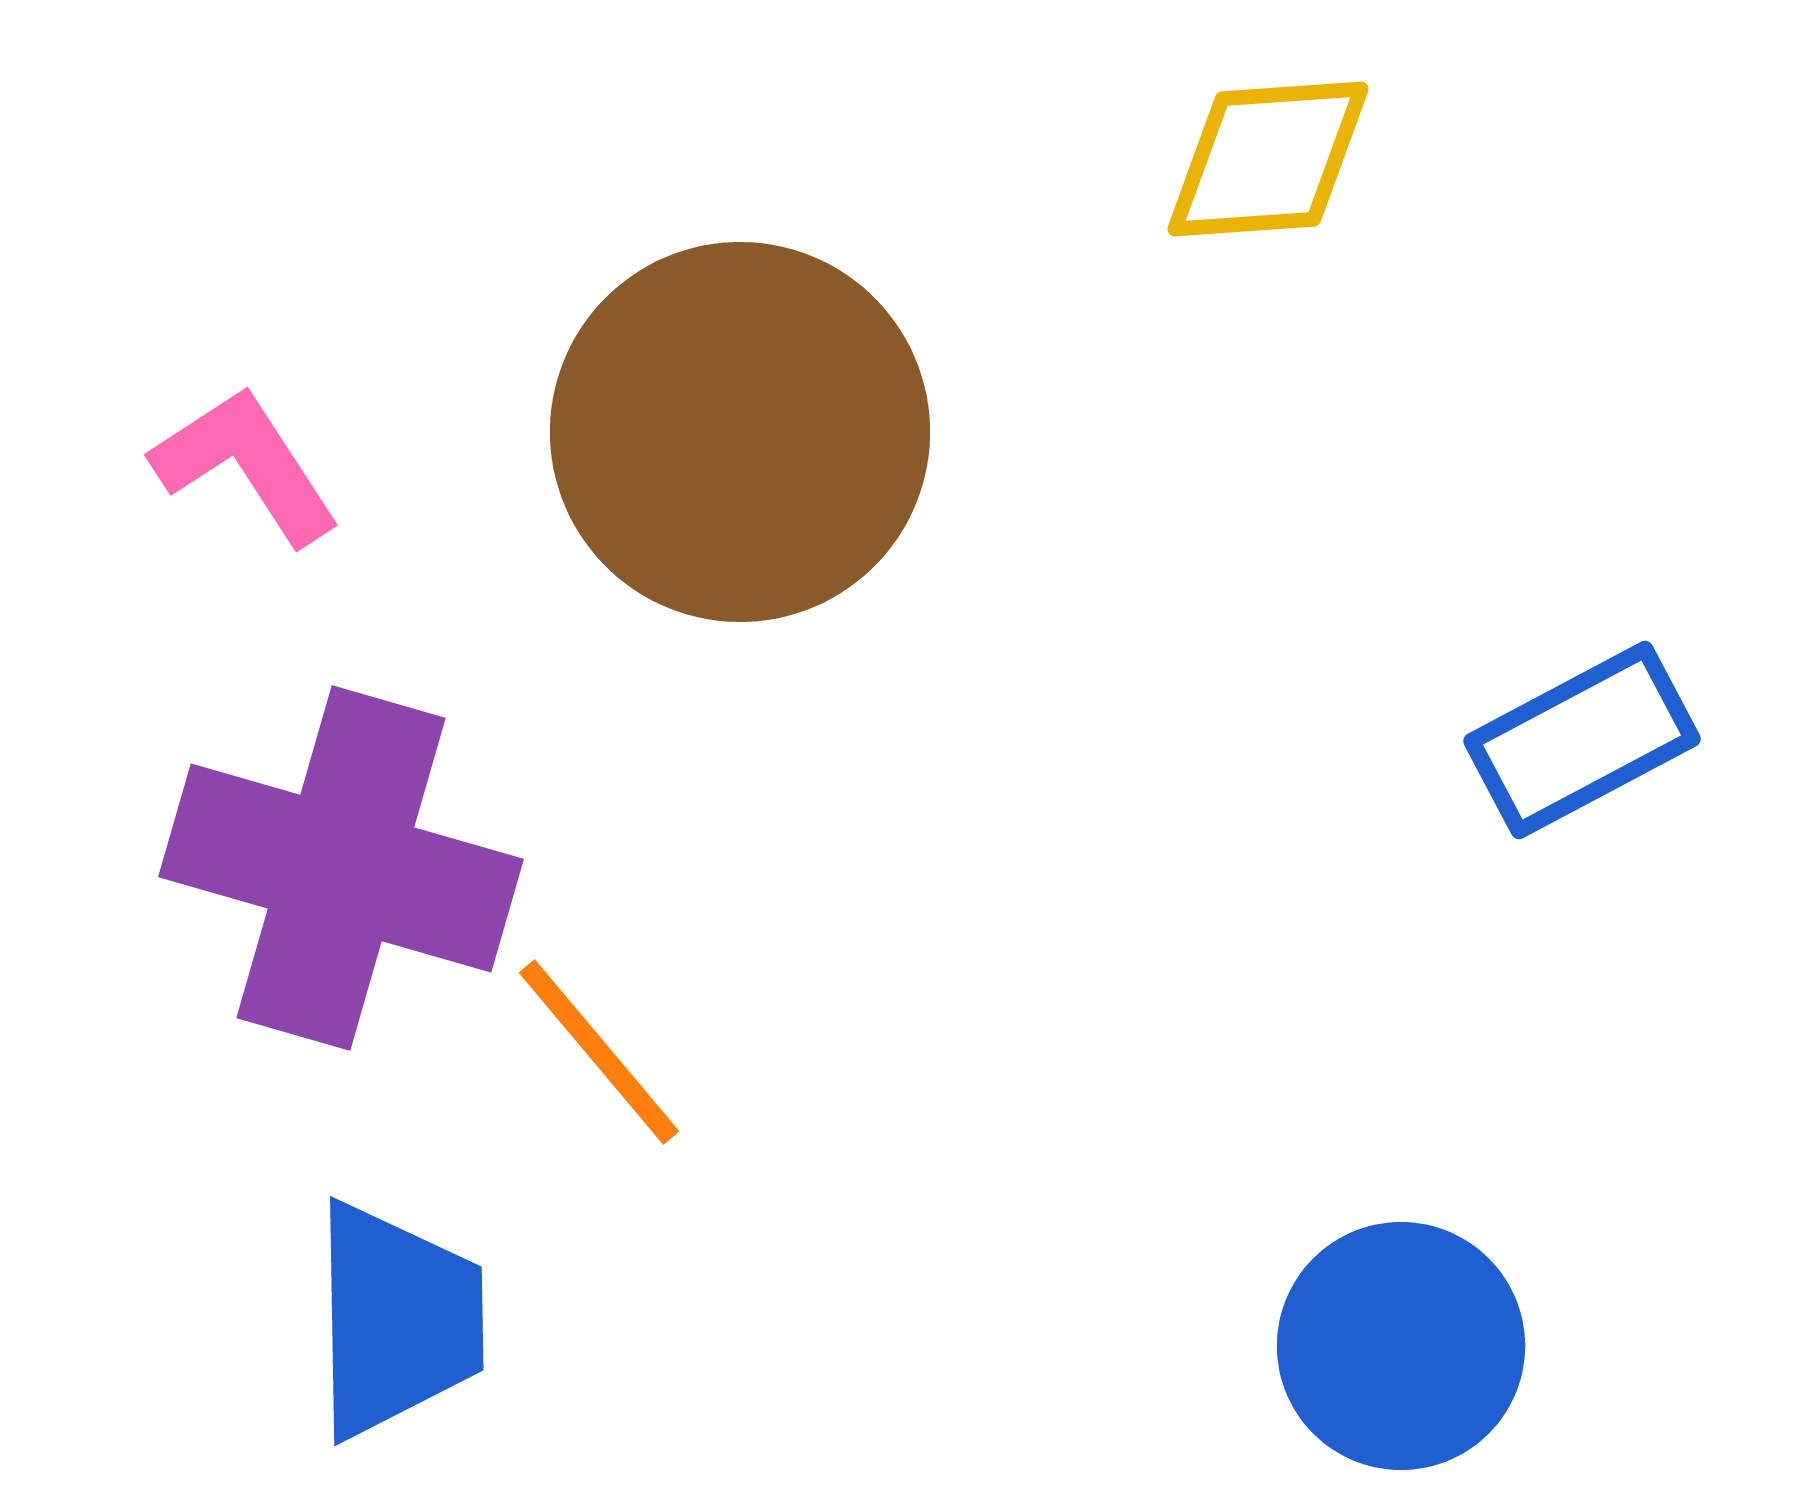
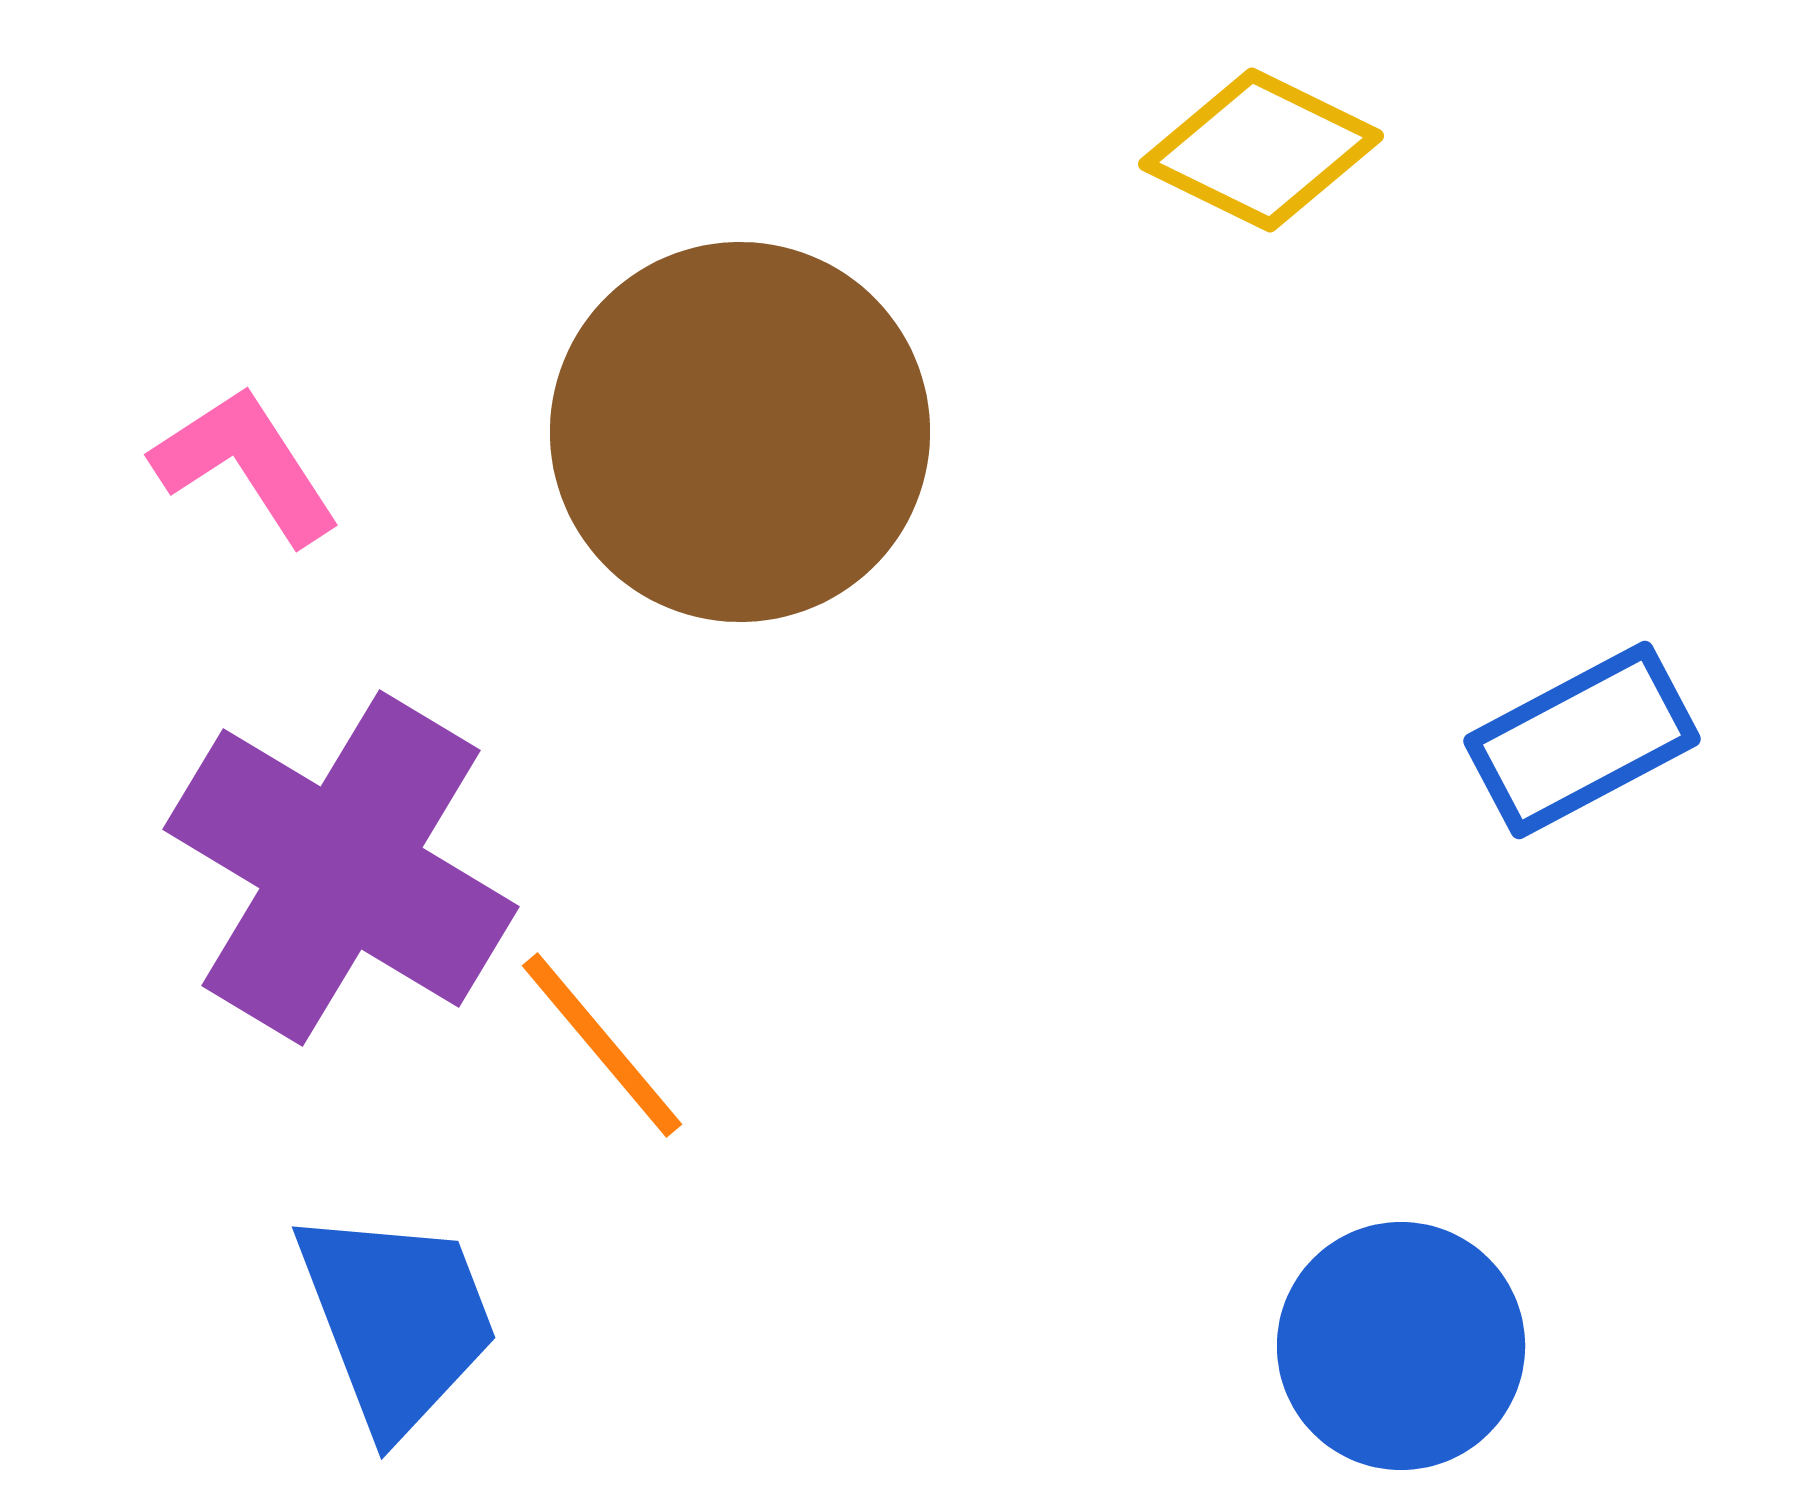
yellow diamond: moved 7 px left, 9 px up; rotated 30 degrees clockwise
purple cross: rotated 15 degrees clockwise
orange line: moved 3 px right, 7 px up
blue trapezoid: rotated 20 degrees counterclockwise
